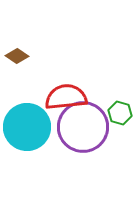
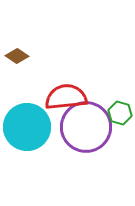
purple circle: moved 3 px right
